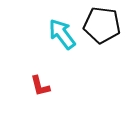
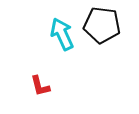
cyan arrow: rotated 12 degrees clockwise
